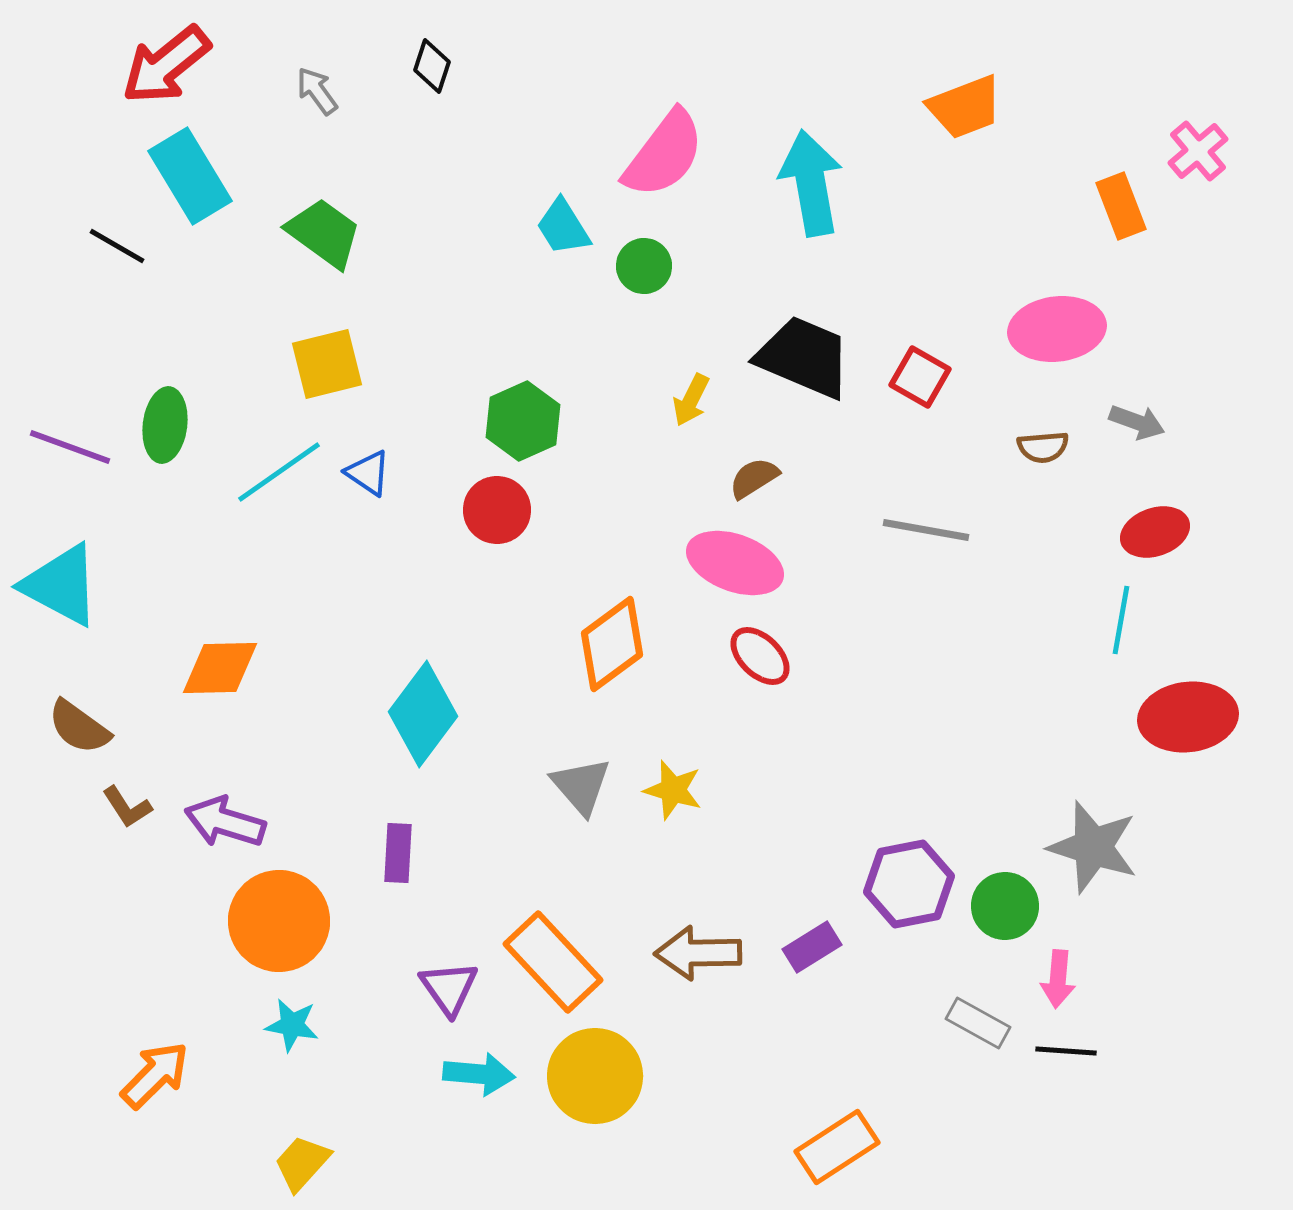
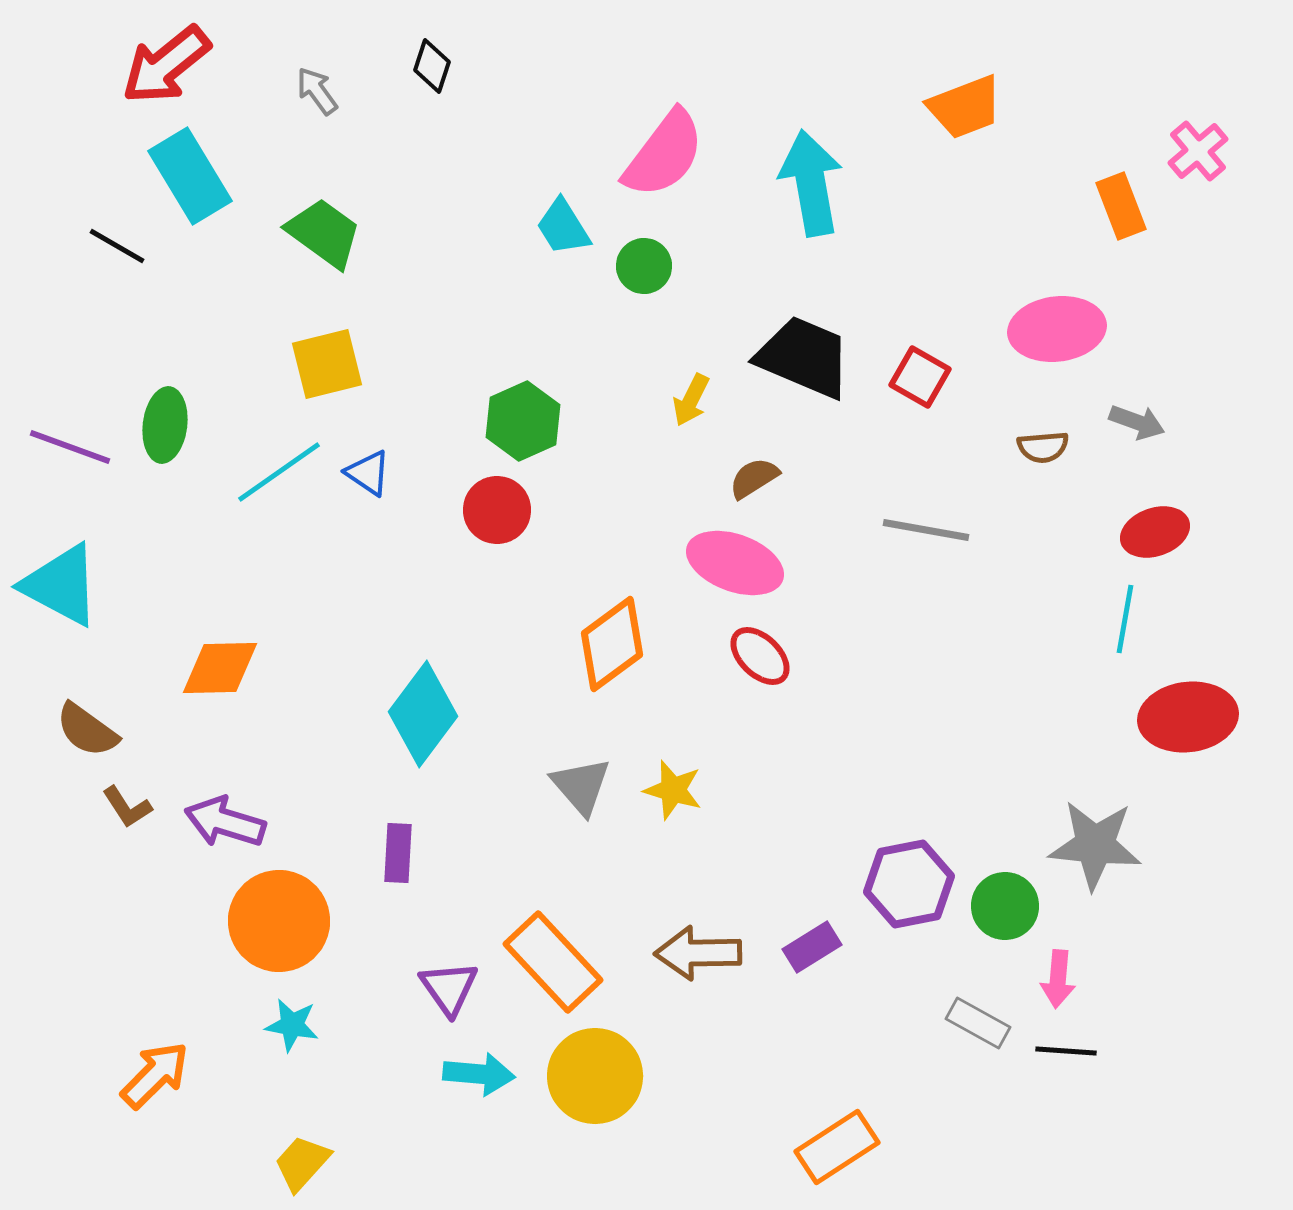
cyan line at (1121, 620): moved 4 px right, 1 px up
brown semicircle at (79, 727): moved 8 px right, 3 px down
gray star at (1093, 847): moved 2 px right, 2 px up; rotated 12 degrees counterclockwise
